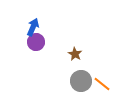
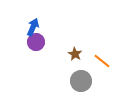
orange line: moved 23 px up
